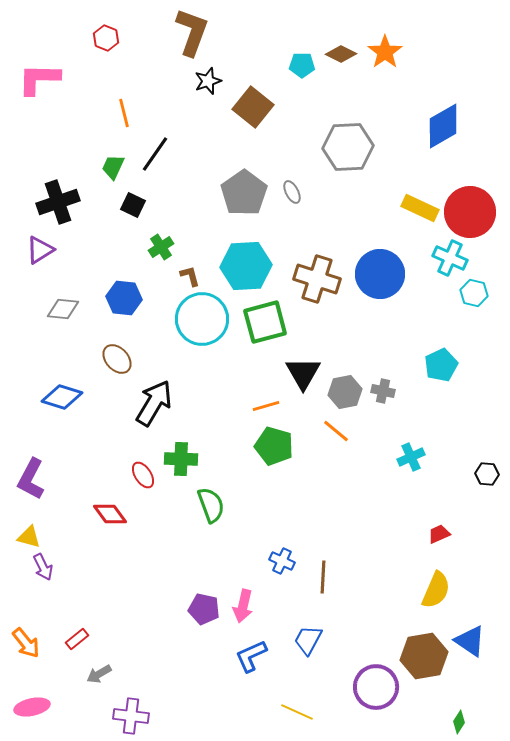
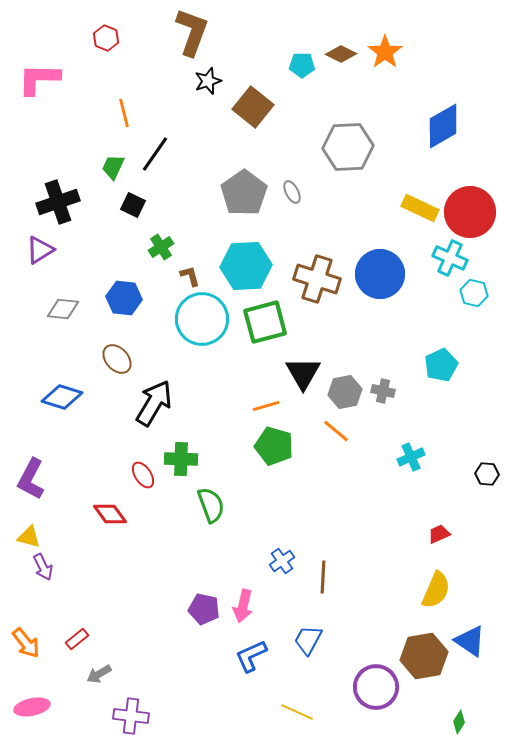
blue cross at (282, 561): rotated 30 degrees clockwise
